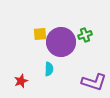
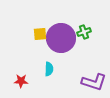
green cross: moved 1 px left, 3 px up
purple circle: moved 4 px up
red star: rotated 24 degrees clockwise
